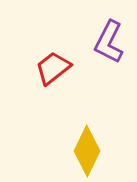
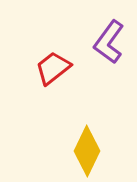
purple L-shape: rotated 9 degrees clockwise
